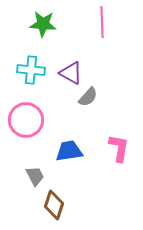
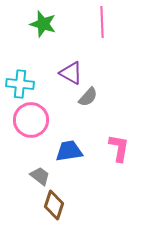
green star: rotated 12 degrees clockwise
cyan cross: moved 11 px left, 14 px down
pink circle: moved 5 px right
gray trapezoid: moved 5 px right; rotated 25 degrees counterclockwise
